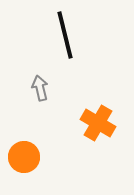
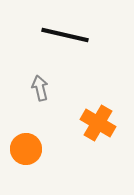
black line: rotated 63 degrees counterclockwise
orange circle: moved 2 px right, 8 px up
